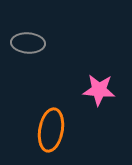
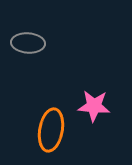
pink star: moved 5 px left, 16 px down
